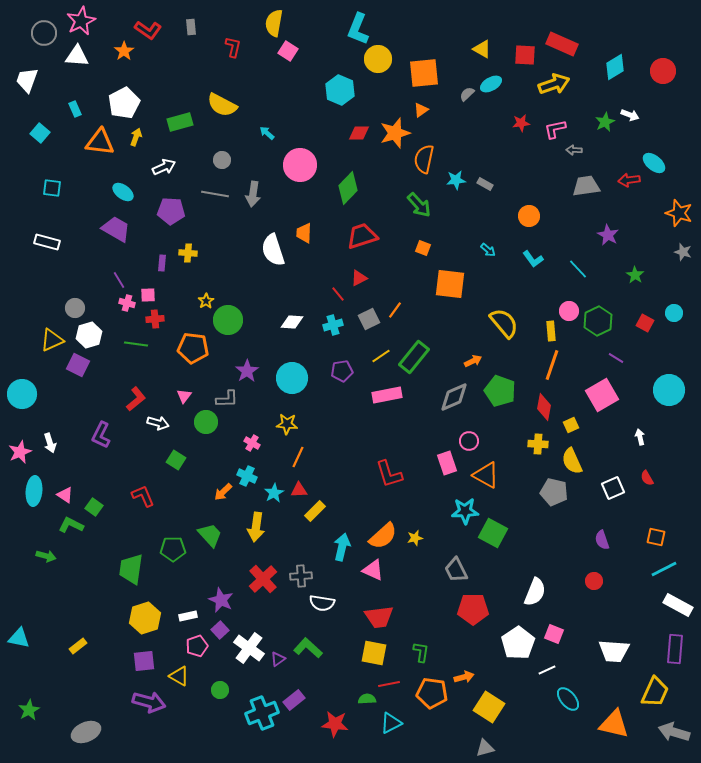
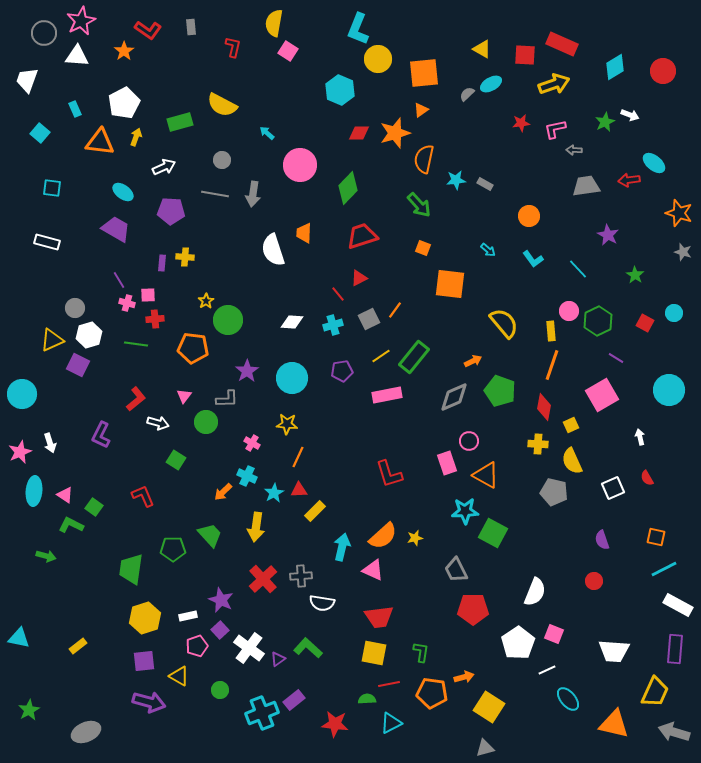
yellow cross at (188, 253): moved 3 px left, 4 px down
